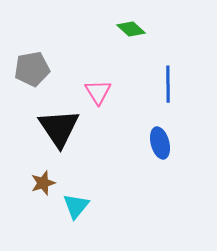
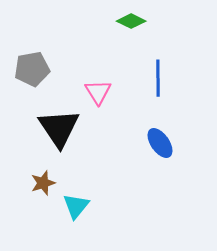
green diamond: moved 8 px up; rotated 16 degrees counterclockwise
blue line: moved 10 px left, 6 px up
blue ellipse: rotated 20 degrees counterclockwise
